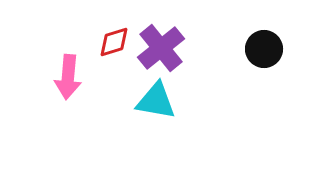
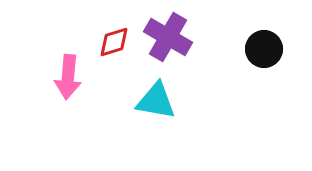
purple cross: moved 7 px right, 11 px up; rotated 21 degrees counterclockwise
